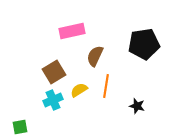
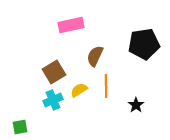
pink rectangle: moved 1 px left, 6 px up
orange line: rotated 10 degrees counterclockwise
black star: moved 1 px left, 1 px up; rotated 21 degrees clockwise
